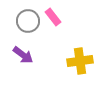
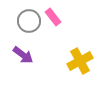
gray circle: moved 1 px right
yellow cross: rotated 20 degrees counterclockwise
